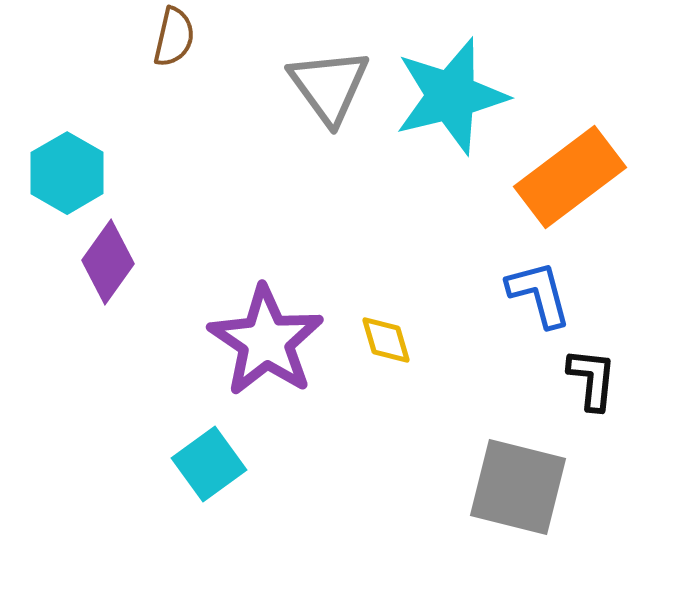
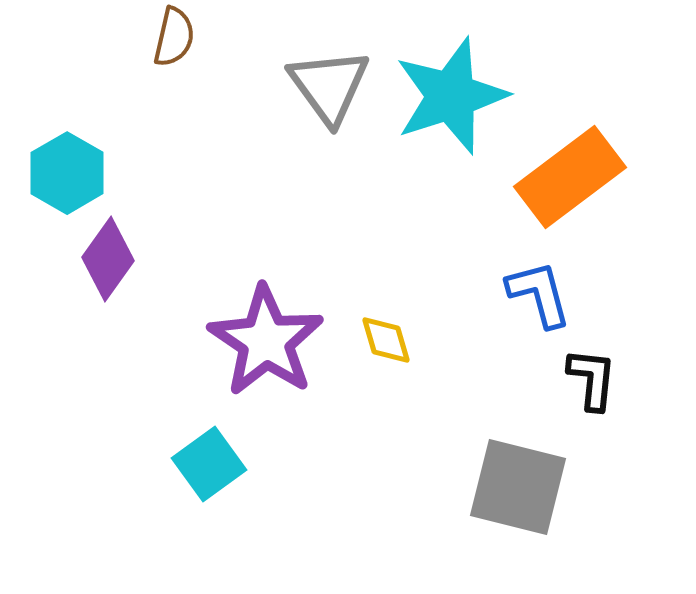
cyan star: rotated 4 degrees counterclockwise
purple diamond: moved 3 px up
